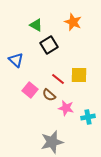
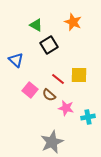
gray star: rotated 10 degrees counterclockwise
